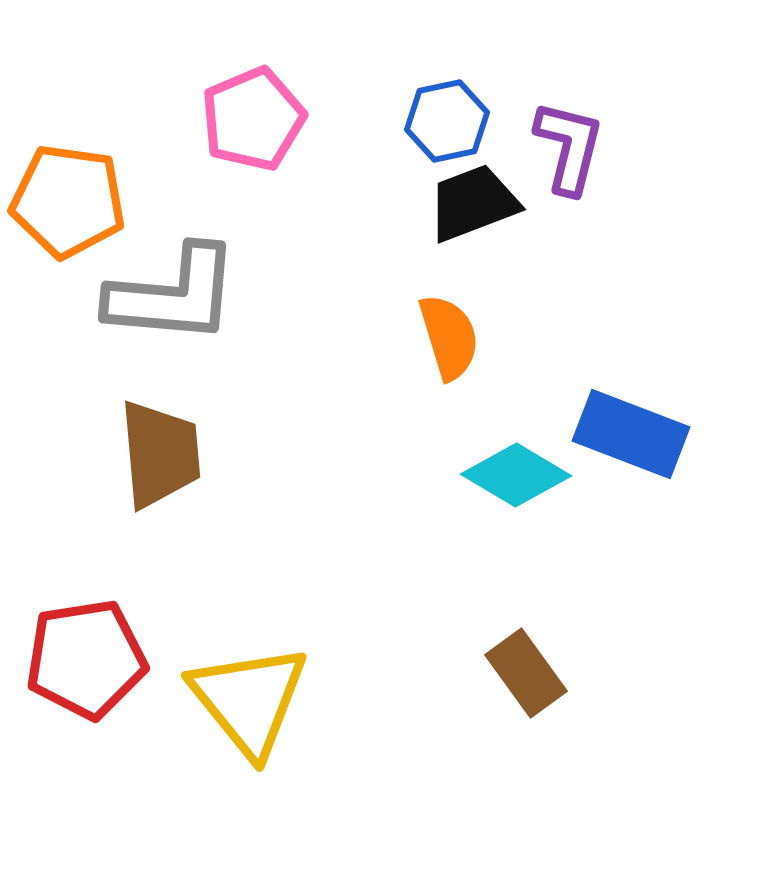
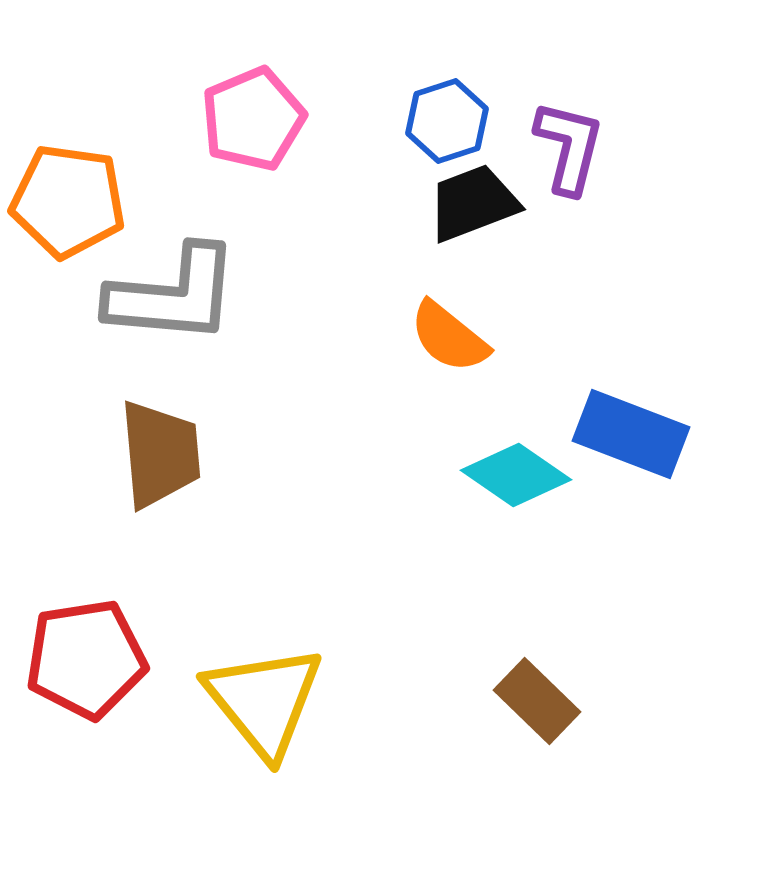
blue hexagon: rotated 6 degrees counterclockwise
orange semicircle: rotated 146 degrees clockwise
cyan diamond: rotated 4 degrees clockwise
brown rectangle: moved 11 px right, 28 px down; rotated 10 degrees counterclockwise
yellow triangle: moved 15 px right, 1 px down
